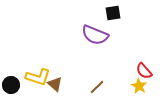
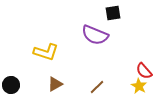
yellow L-shape: moved 8 px right, 25 px up
brown triangle: rotated 49 degrees clockwise
